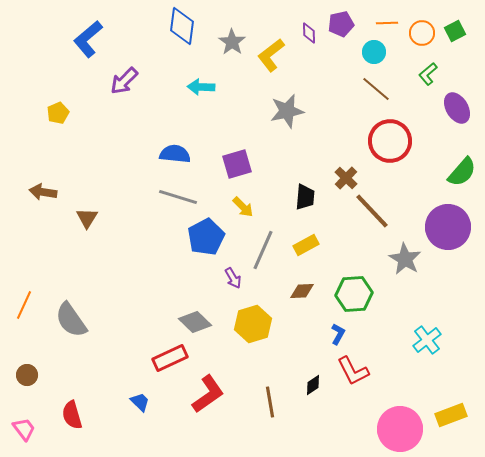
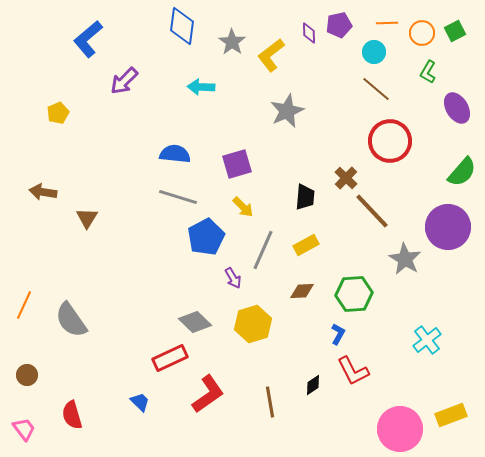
purple pentagon at (341, 24): moved 2 px left, 1 px down
green L-shape at (428, 74): moved 2 px up; rotated 20 degrees counterclockwise
gray star at (287, 111): rotated 12 degrees counterclockwise
